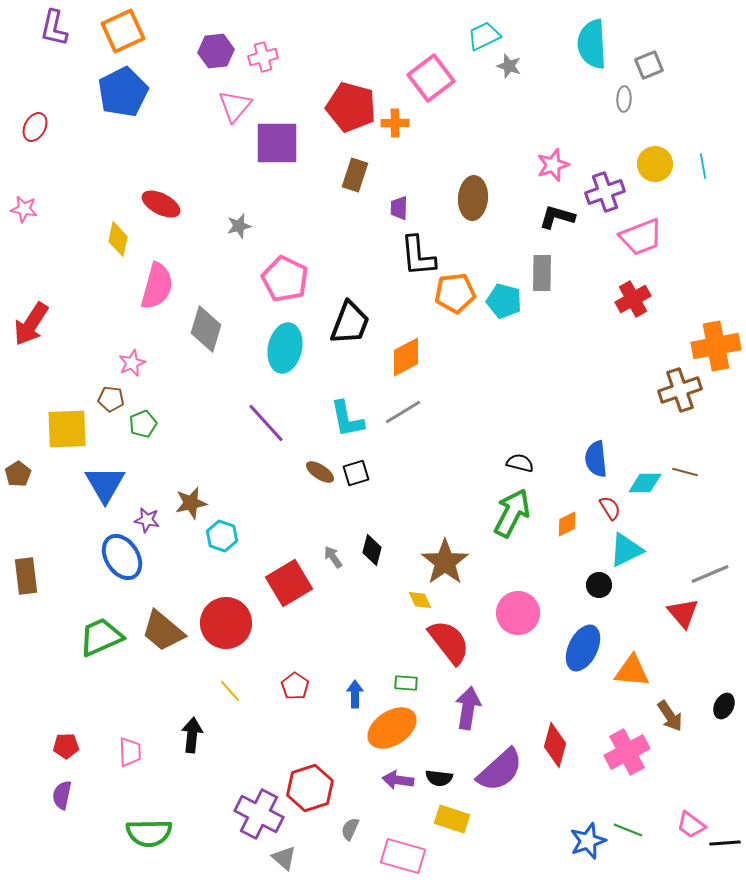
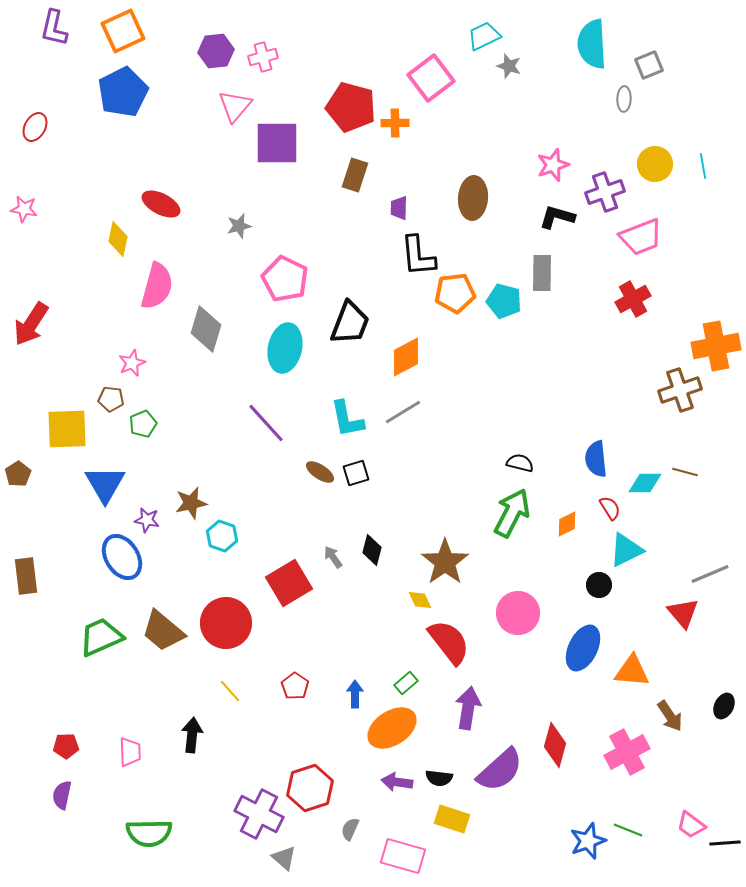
green rectangle at (406, 683): rotated 45 degrees counterclockwise
purple arrow at (398, 780): moved 1 px left, 2 px down
